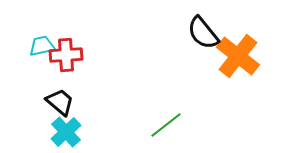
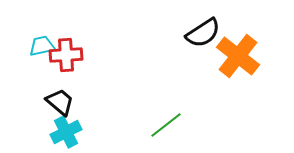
black semicircle: rotated 84 degrees counterclockwise
cyan cross: rotated 16 degrees clockwise
